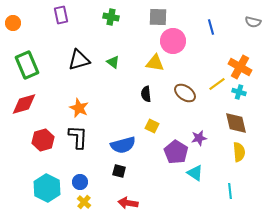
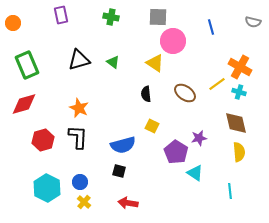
yellow triangle: rotated 24 degrees clockwise
